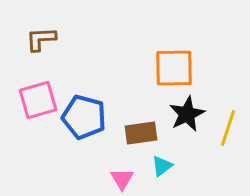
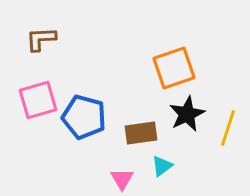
orange square: rotated 18 degrees counterclockwise
